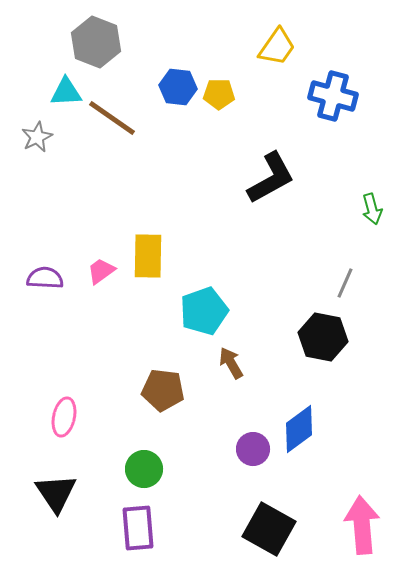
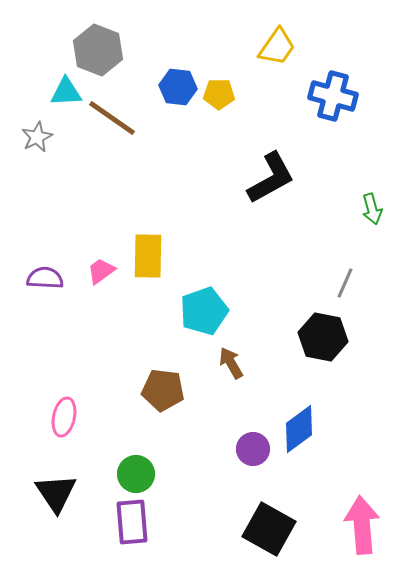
gray hexagon: moved 2 px right, 8 px down
green circle: moved 8 px left, 5 px down
purple rectangle: moved 6 px left, 6 px up
